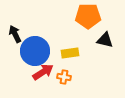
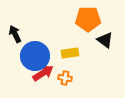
orange pentagon: moved 3 px down
black triangle: rotated 24 degrees clockwise
blue circle: moved 5 px down
red arrow: moved 1 px down
orange cross: moved 1 px right, 1 px down
